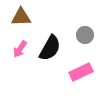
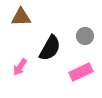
gray circle: moved 1 px down
pink arrow: moved 18 px down
